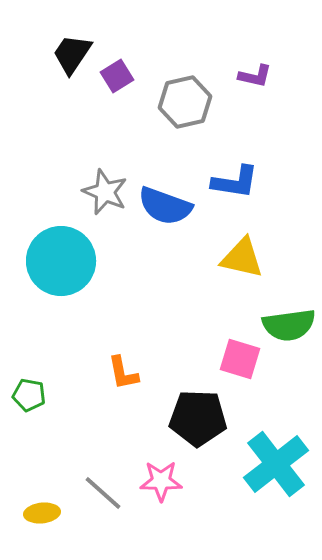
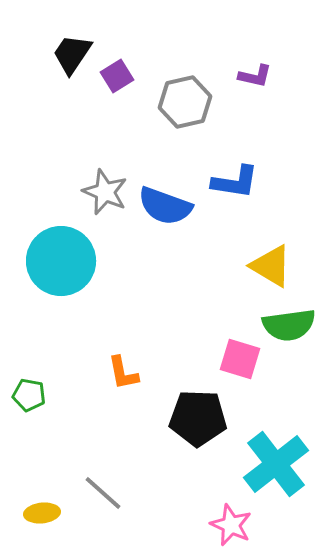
yellow triangle: moved 29 px right, 8 px down; rotated 18 degrees clockwise
pink star: moved 70 px right, 44 px down; rotated 24 degrees clockwise
